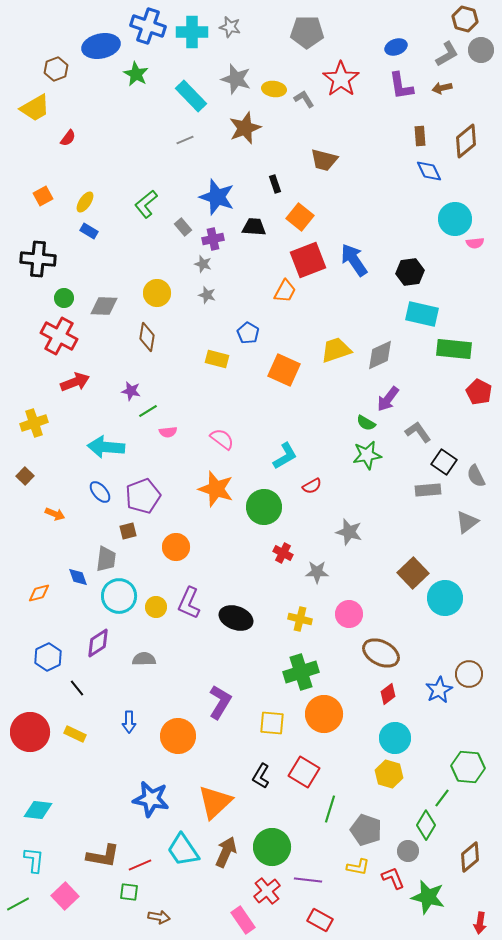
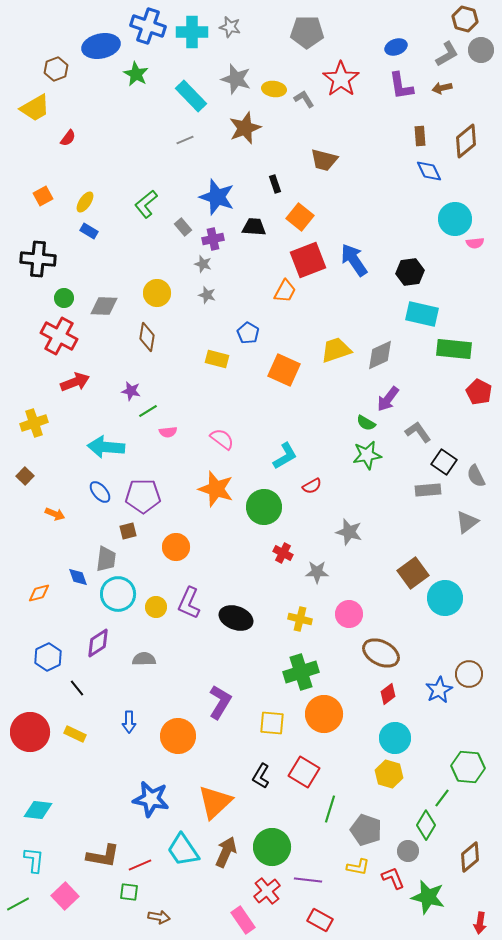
purple pentagon at (143, 496): rotated 20 degrees clockwise
brown square at (413, 573): rotated 8 degrees clockwise
cyan circle at (119, 596): moved 1 px left, 2 px up
